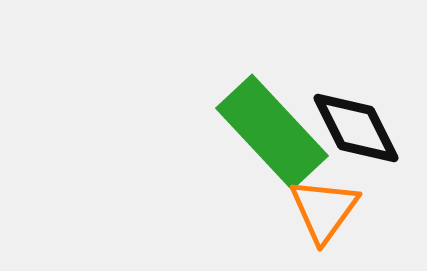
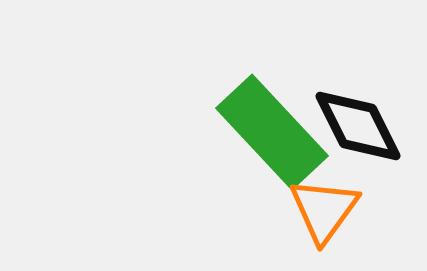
black diamond: moved 2 px right, 2 px up
